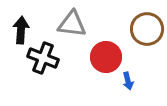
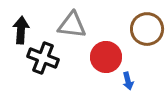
gray triangle: moved 1 px down
